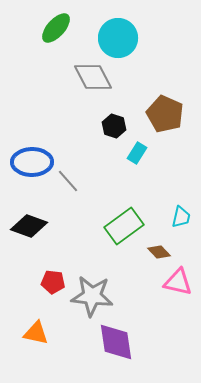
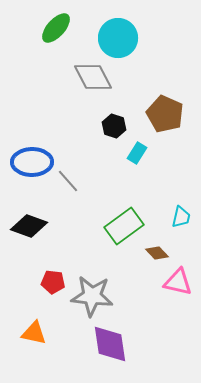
brown diamond: moved 2 px left, 1 px down
orange triangle: moved 2 px left
purple diamond: moved 6 px left, 2 px down
